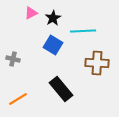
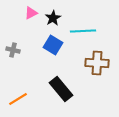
gray cross: moved 9 px up
